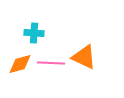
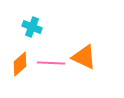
cyan cross: moved 2 px left, 6 px up; rotated 18 degrees clockwise
orange diamond: rotated 25 degrees counterclockwise
